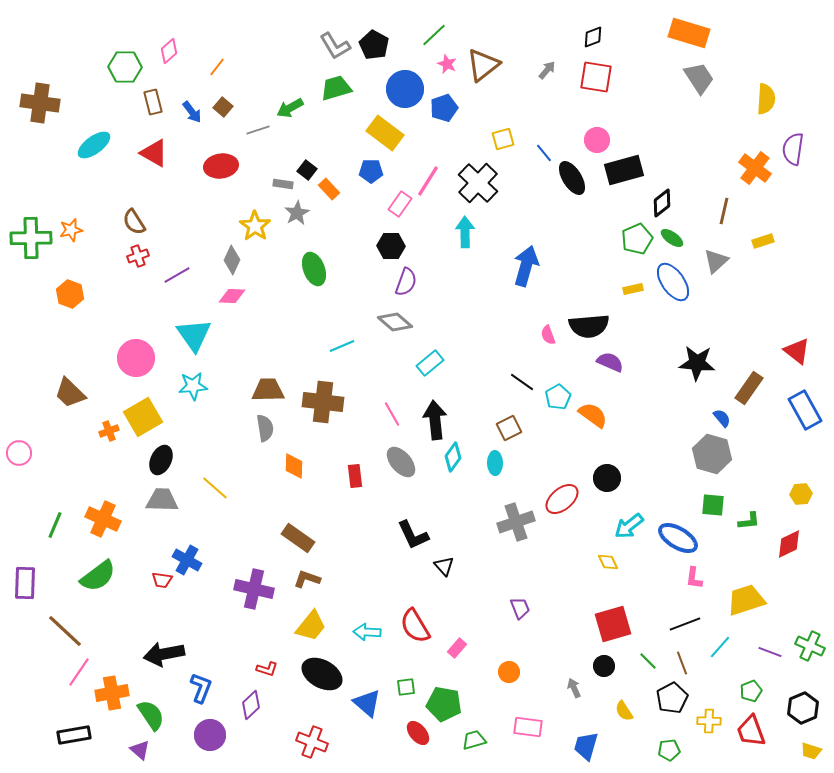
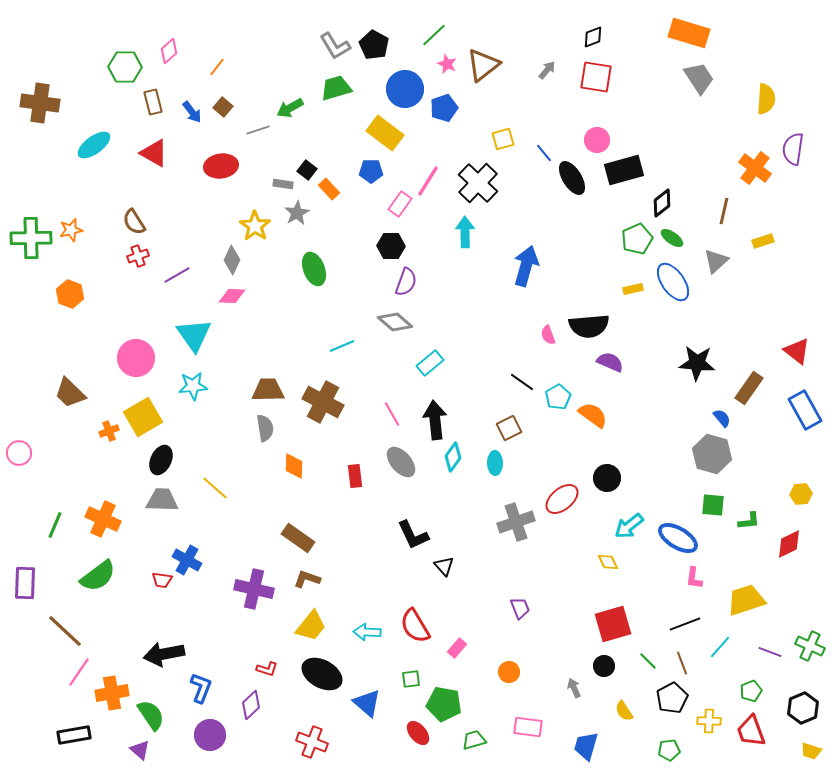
brown cross at (323, 402): rotated 21 degrees clockwise
green square at (406, 687): moved 5 px right, 8 px up
